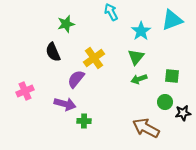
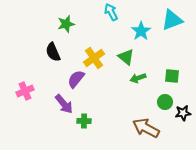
green triangle: moved 10 px left; rotated 30 degrees counterclockwise
green arrow: moved 1 px left, 1 px up
purple arrow: moved 1 px left; rotated 35 degrees clockwise
